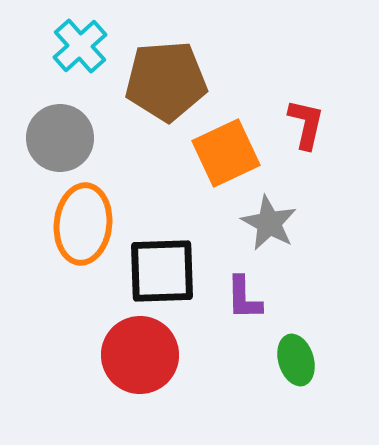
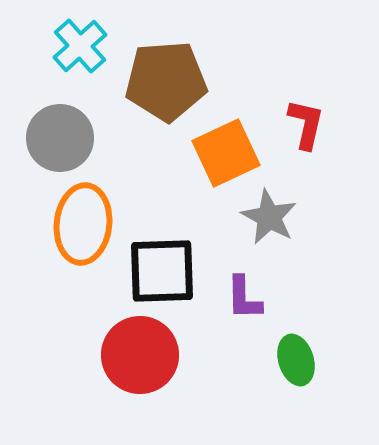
gray star: moved 6 px up
